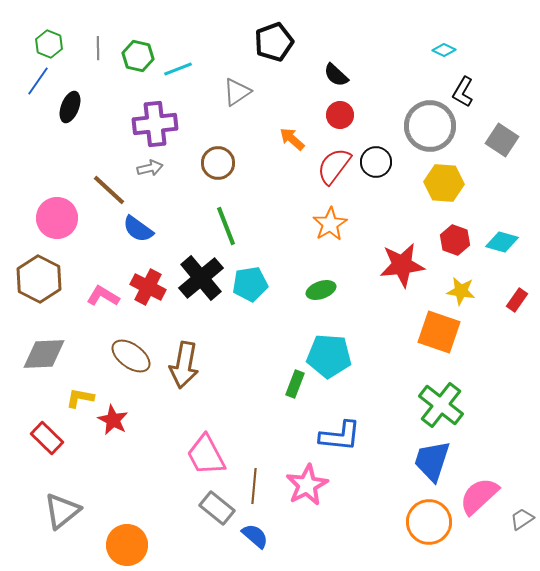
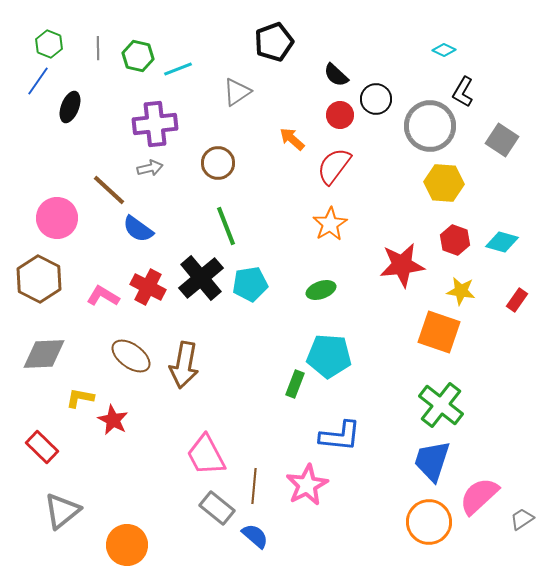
black circle at (376, 162): moved 63 px up
red rectangle at (47, 438): moved 5 px left, 9 px down
